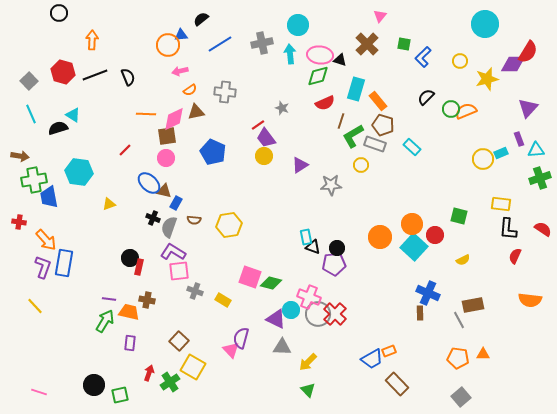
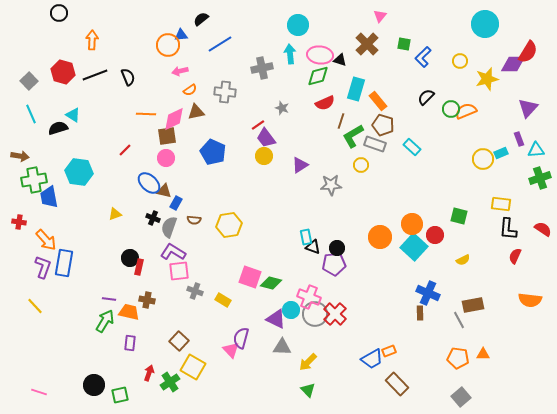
gray cross at (262, 43): moved 25 px down
yellow triangle at (109, 204): moved 6 px right, 10 px down
gray circle at (318, 314): moved 3 px left
